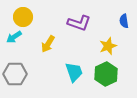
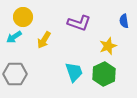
yellow arrow: moved 4 px left, 4 px up
green hexagon: moved 2 px left
